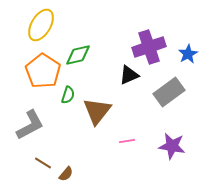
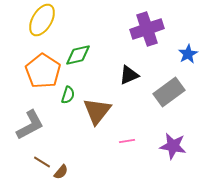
yellow ellipse: moved 1 px right, 5 px up
purple cross: moved 2 px left, 18 px up
purple star: moved 1 px right
brown line: moved 1 px left, 1 px up
brown semicircle: moved 5 px left, 2 px up
